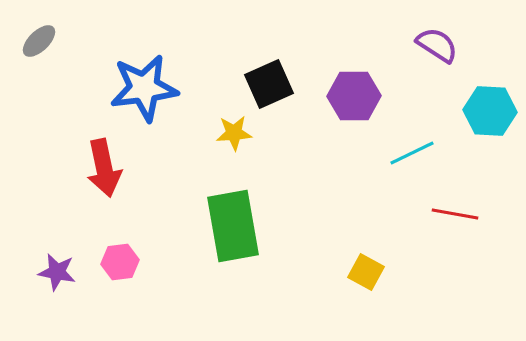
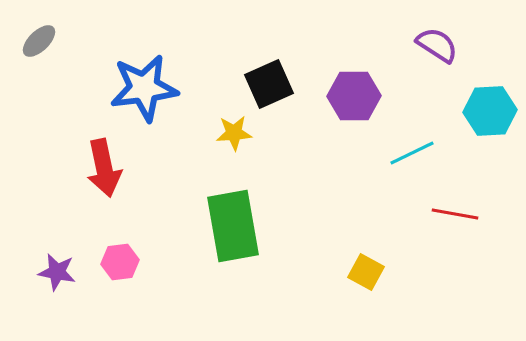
cyan hexagon: rotated 6 degrees counterclockwise
